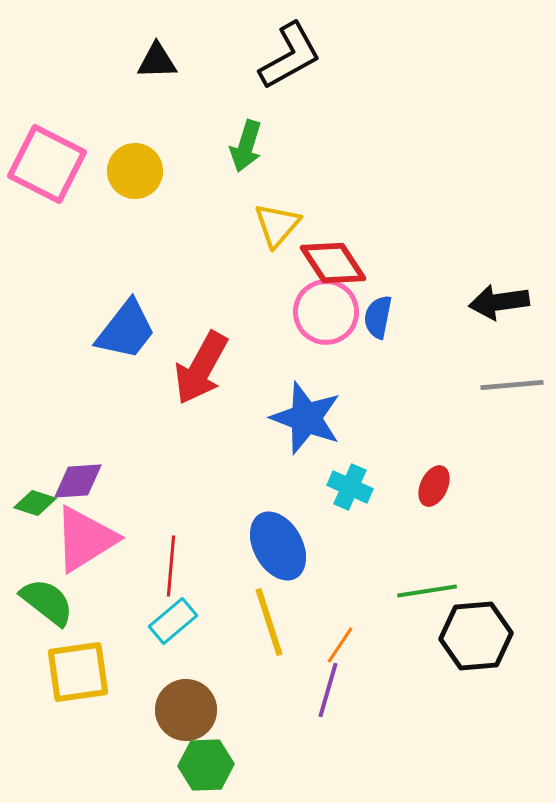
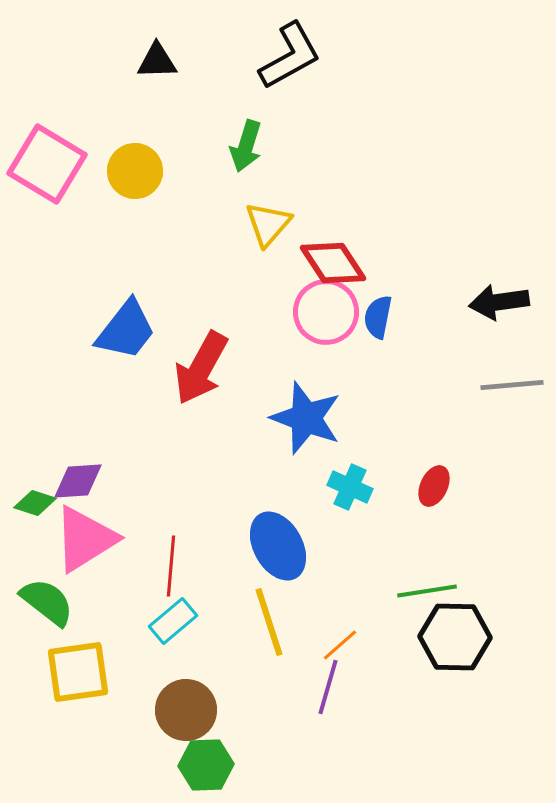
pink square: rotated 4 degrees clockwise
yellow triangle: moved 9 px left, 1 px up
black hexagon: moved 21 px left, 1 px down; rotated 6 degrees clockwise
orange line: rotated 15 degrees clockwise
purple line: moved 3 px up
